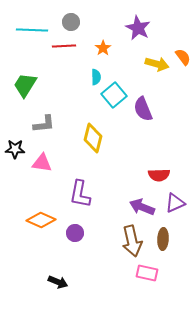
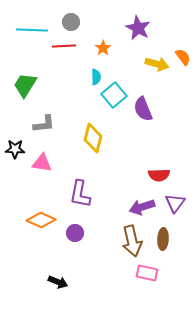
purple triangle: rotated 30 degrees counterclockwise
purple arrow: rotated 40 degrees counterclockwise
